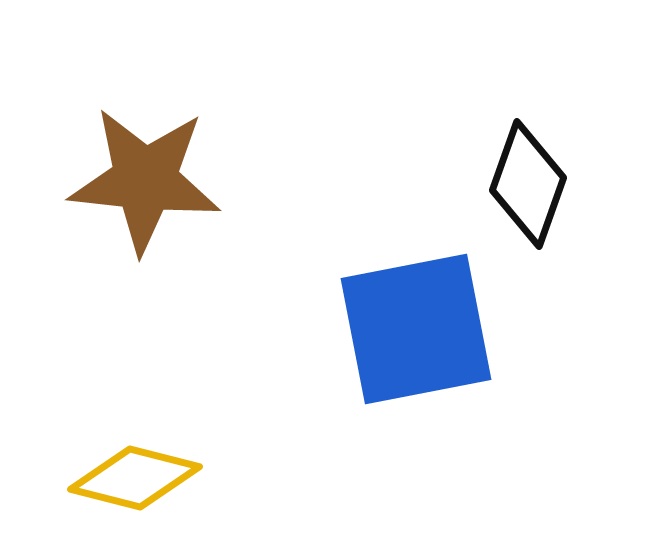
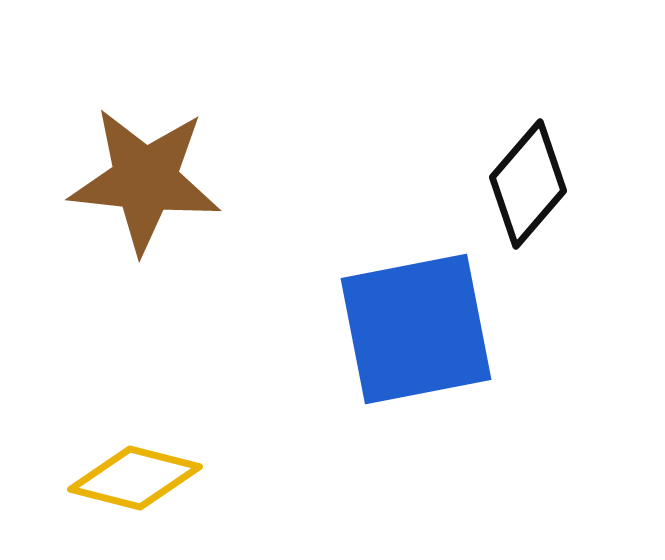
black diamond: rotated 21 degrees clockwise
